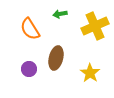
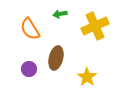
yellow star: moved 3 px left, 4 px down
